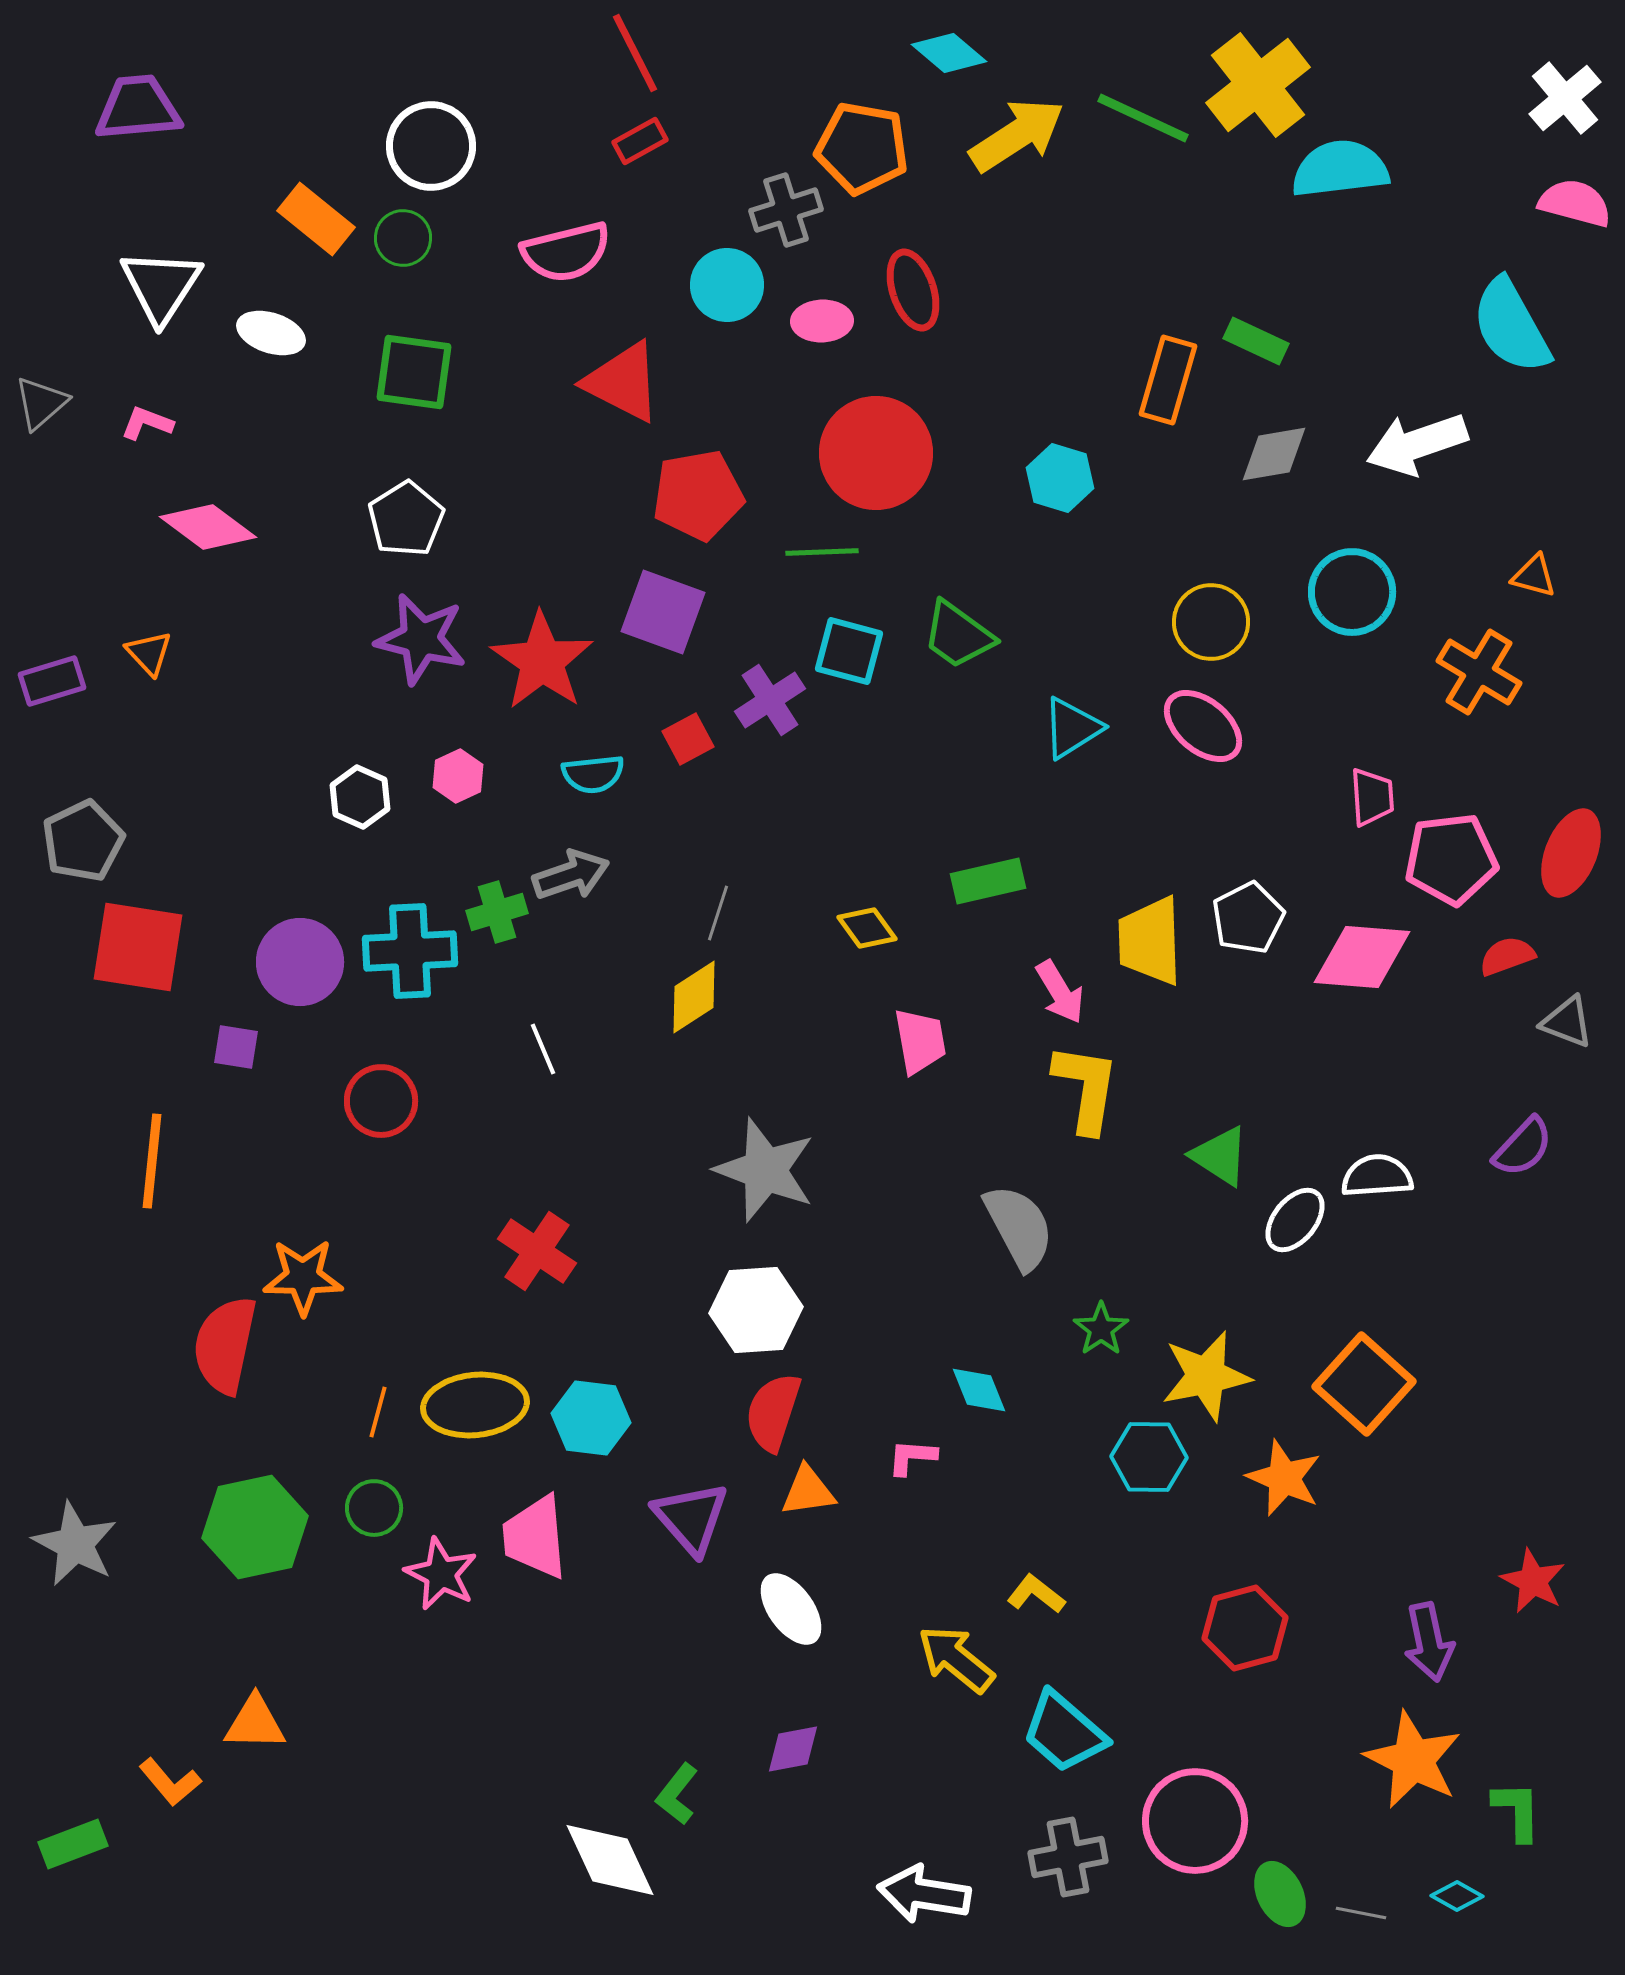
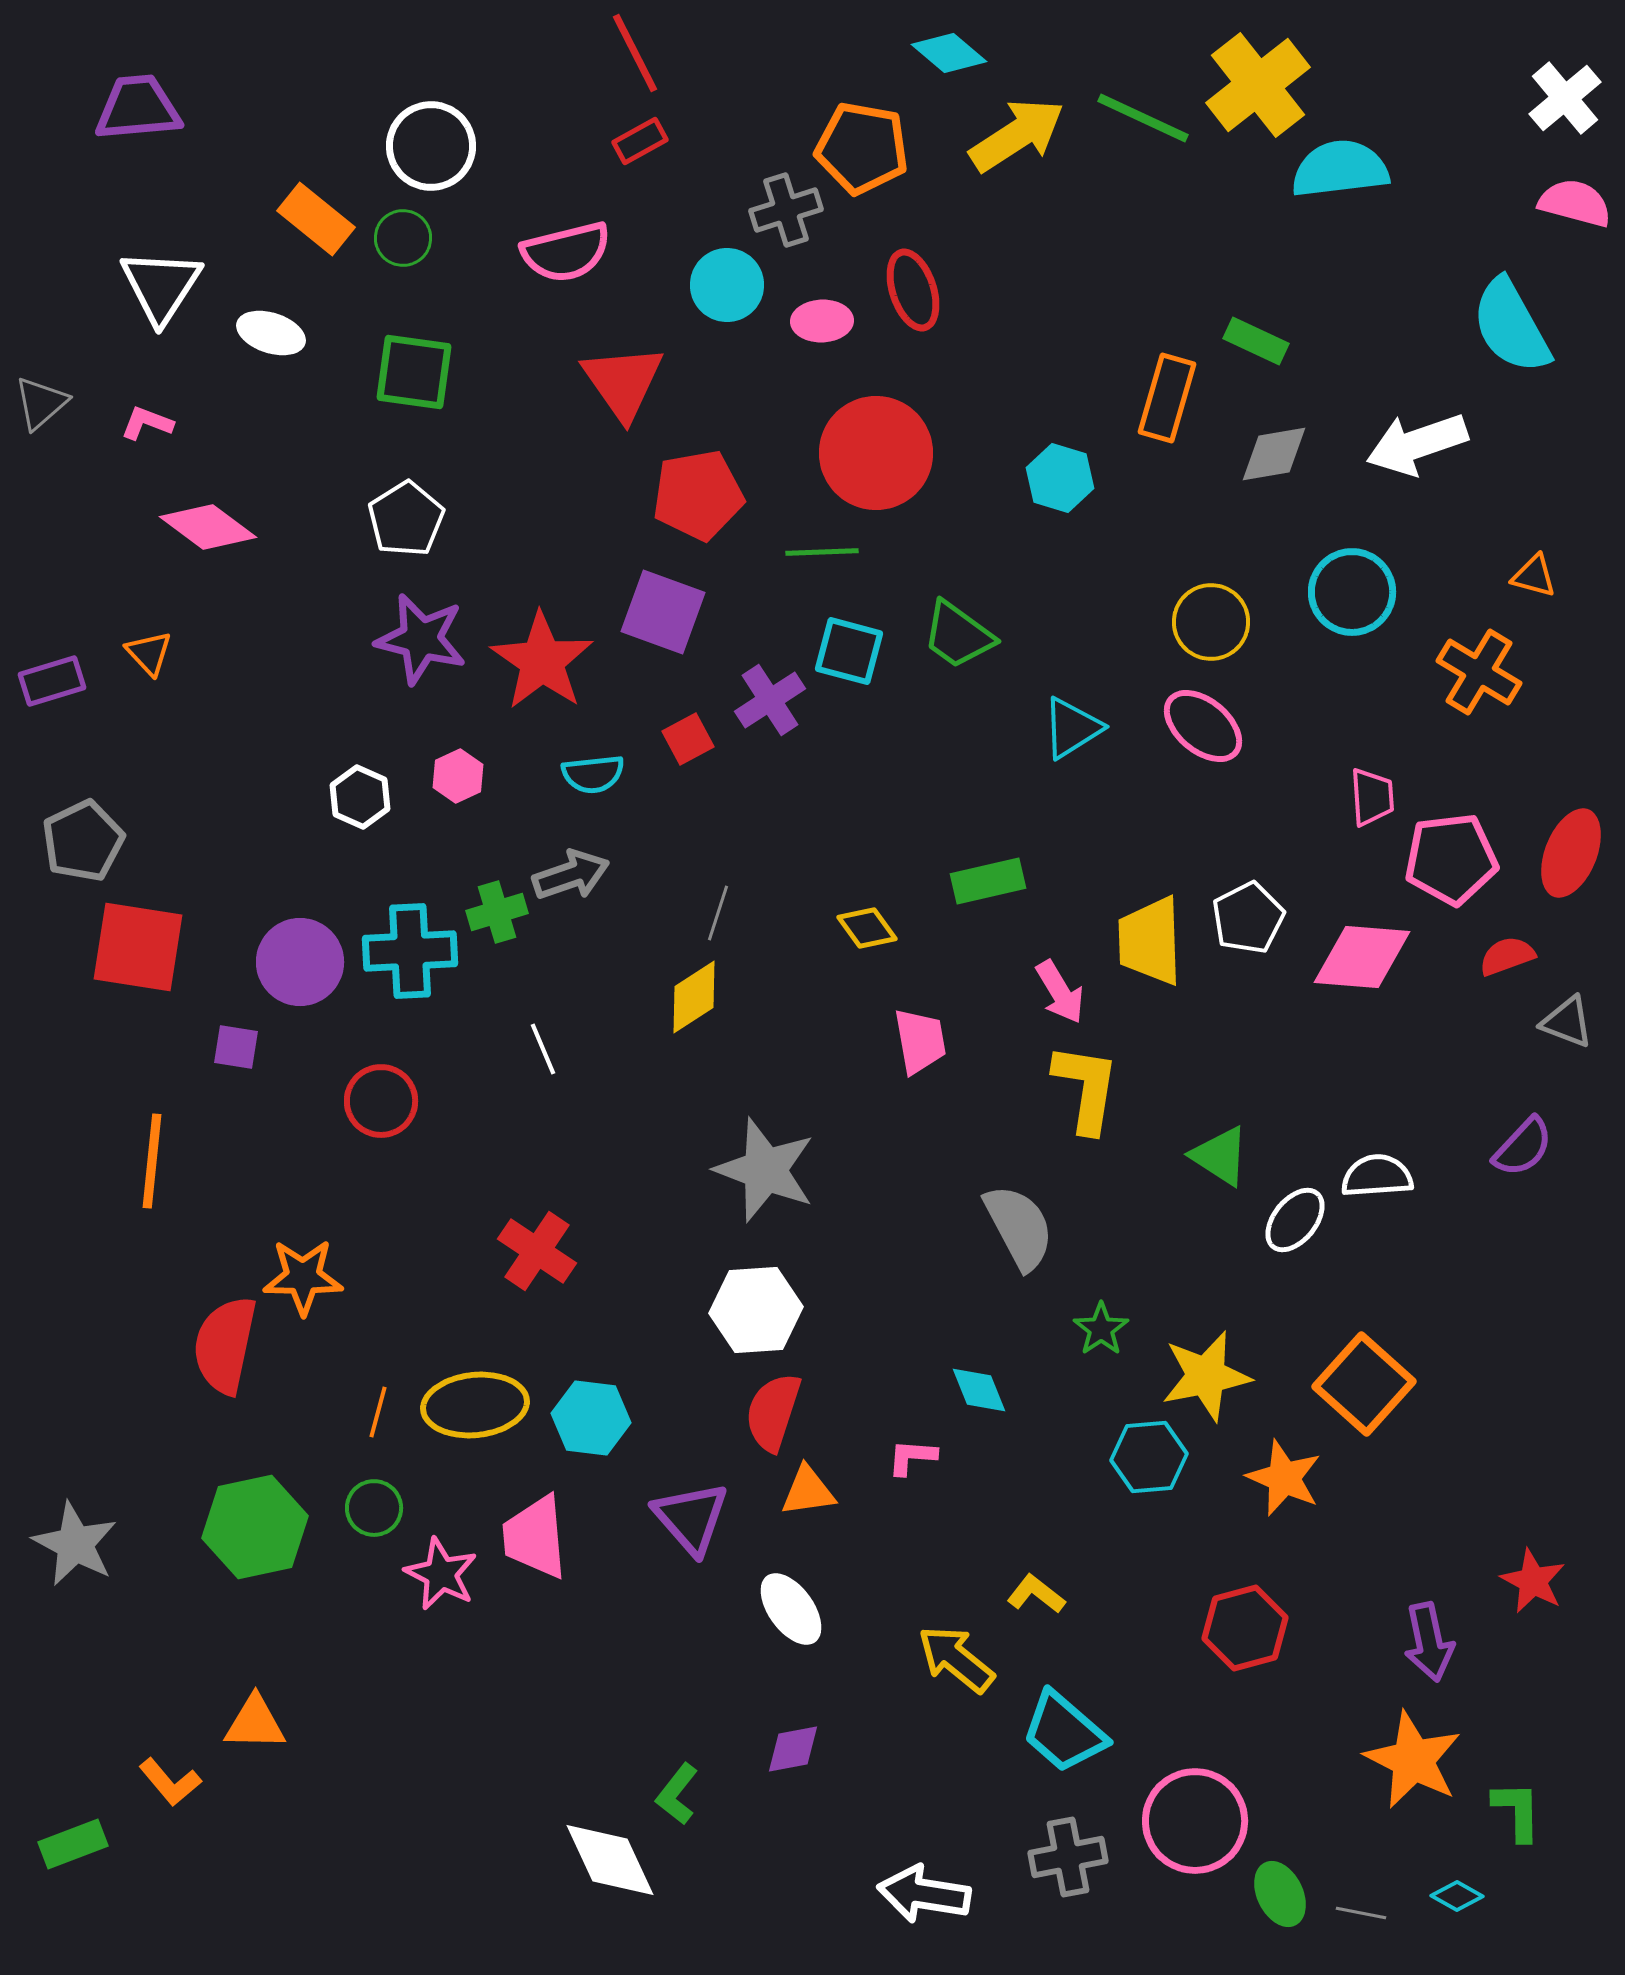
orange rectangle at (1168, 380): moved 1 px left, 18 px down
red triangle at (623, 382): rotated 28 degrees clockwise
cyan hexagon at (1149, 1457): rotated 6 degrees counterclockwise
